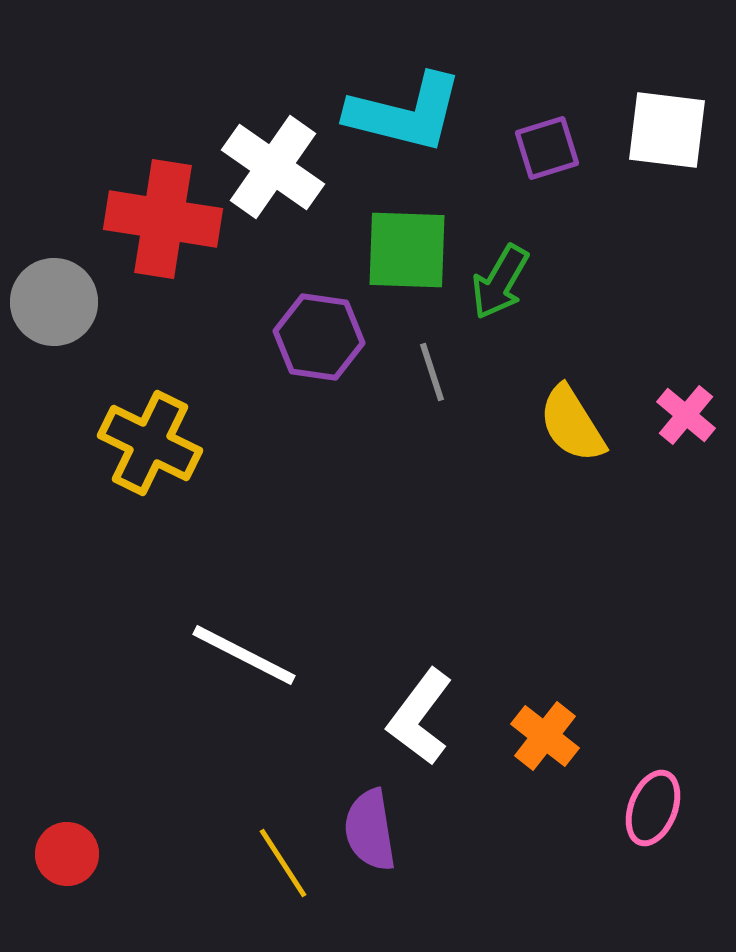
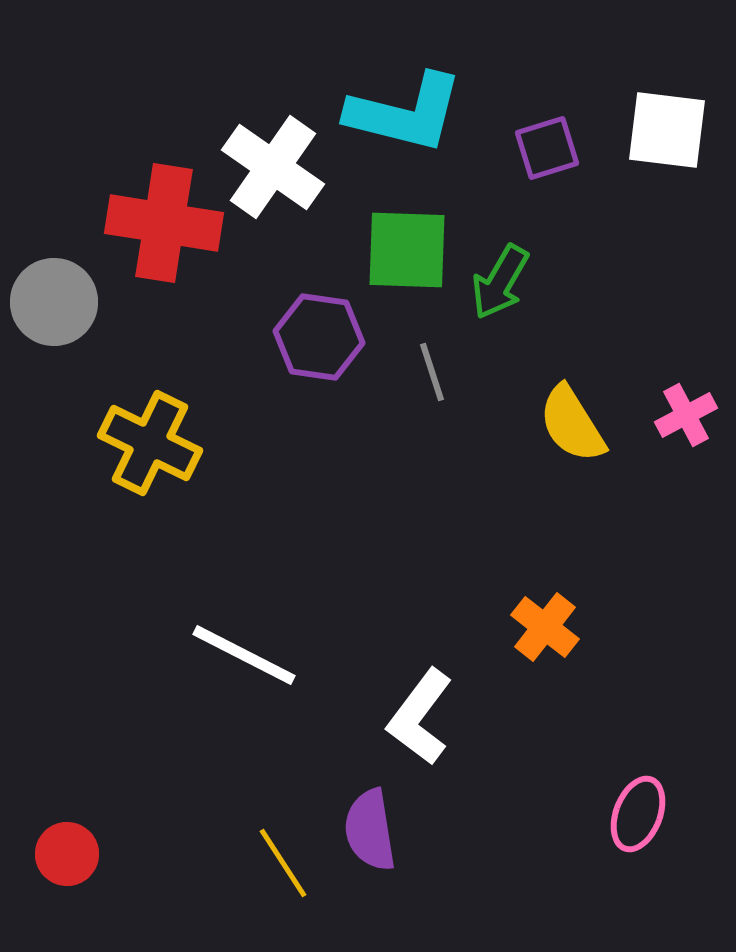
red cross: moved 1 px right, 4 px down
pink cross: rotated 22 degrees clockwise
orange cross: moved 109 px up
pink ellipse: moved 15 px left, 6 px down
